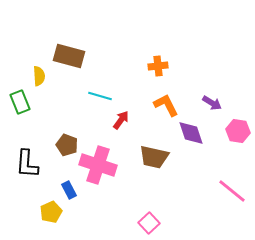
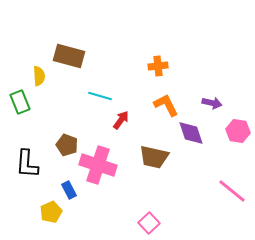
purple arrow: rotated 18 degrees counterclockwise
